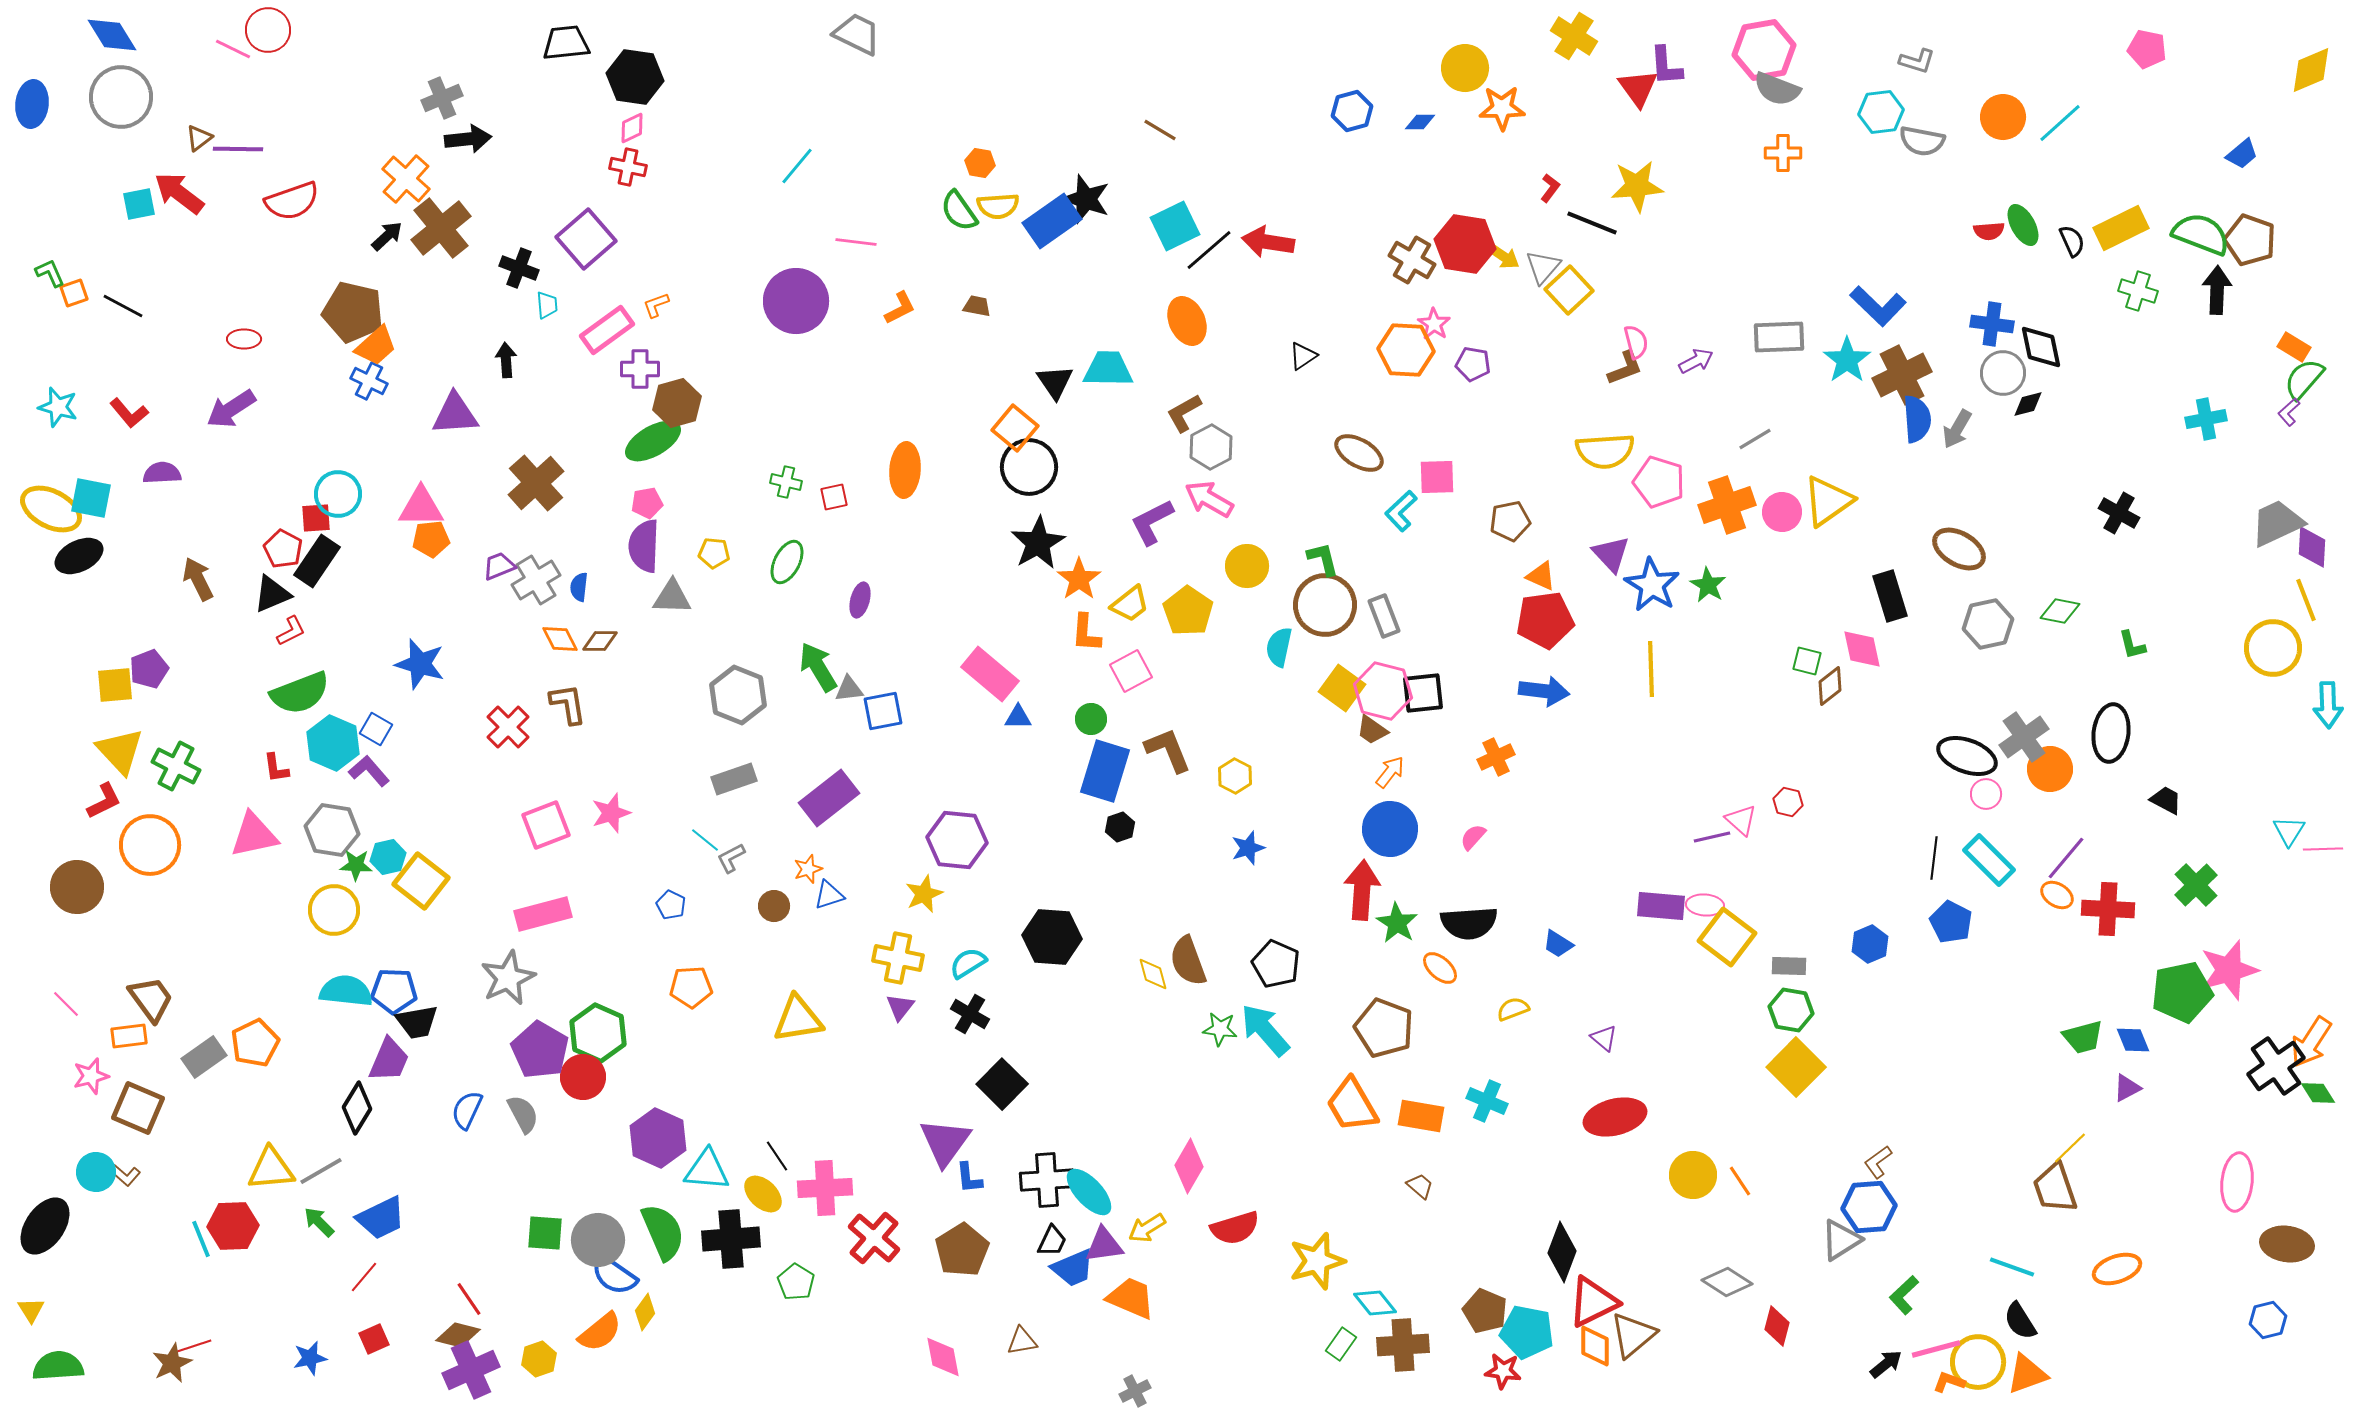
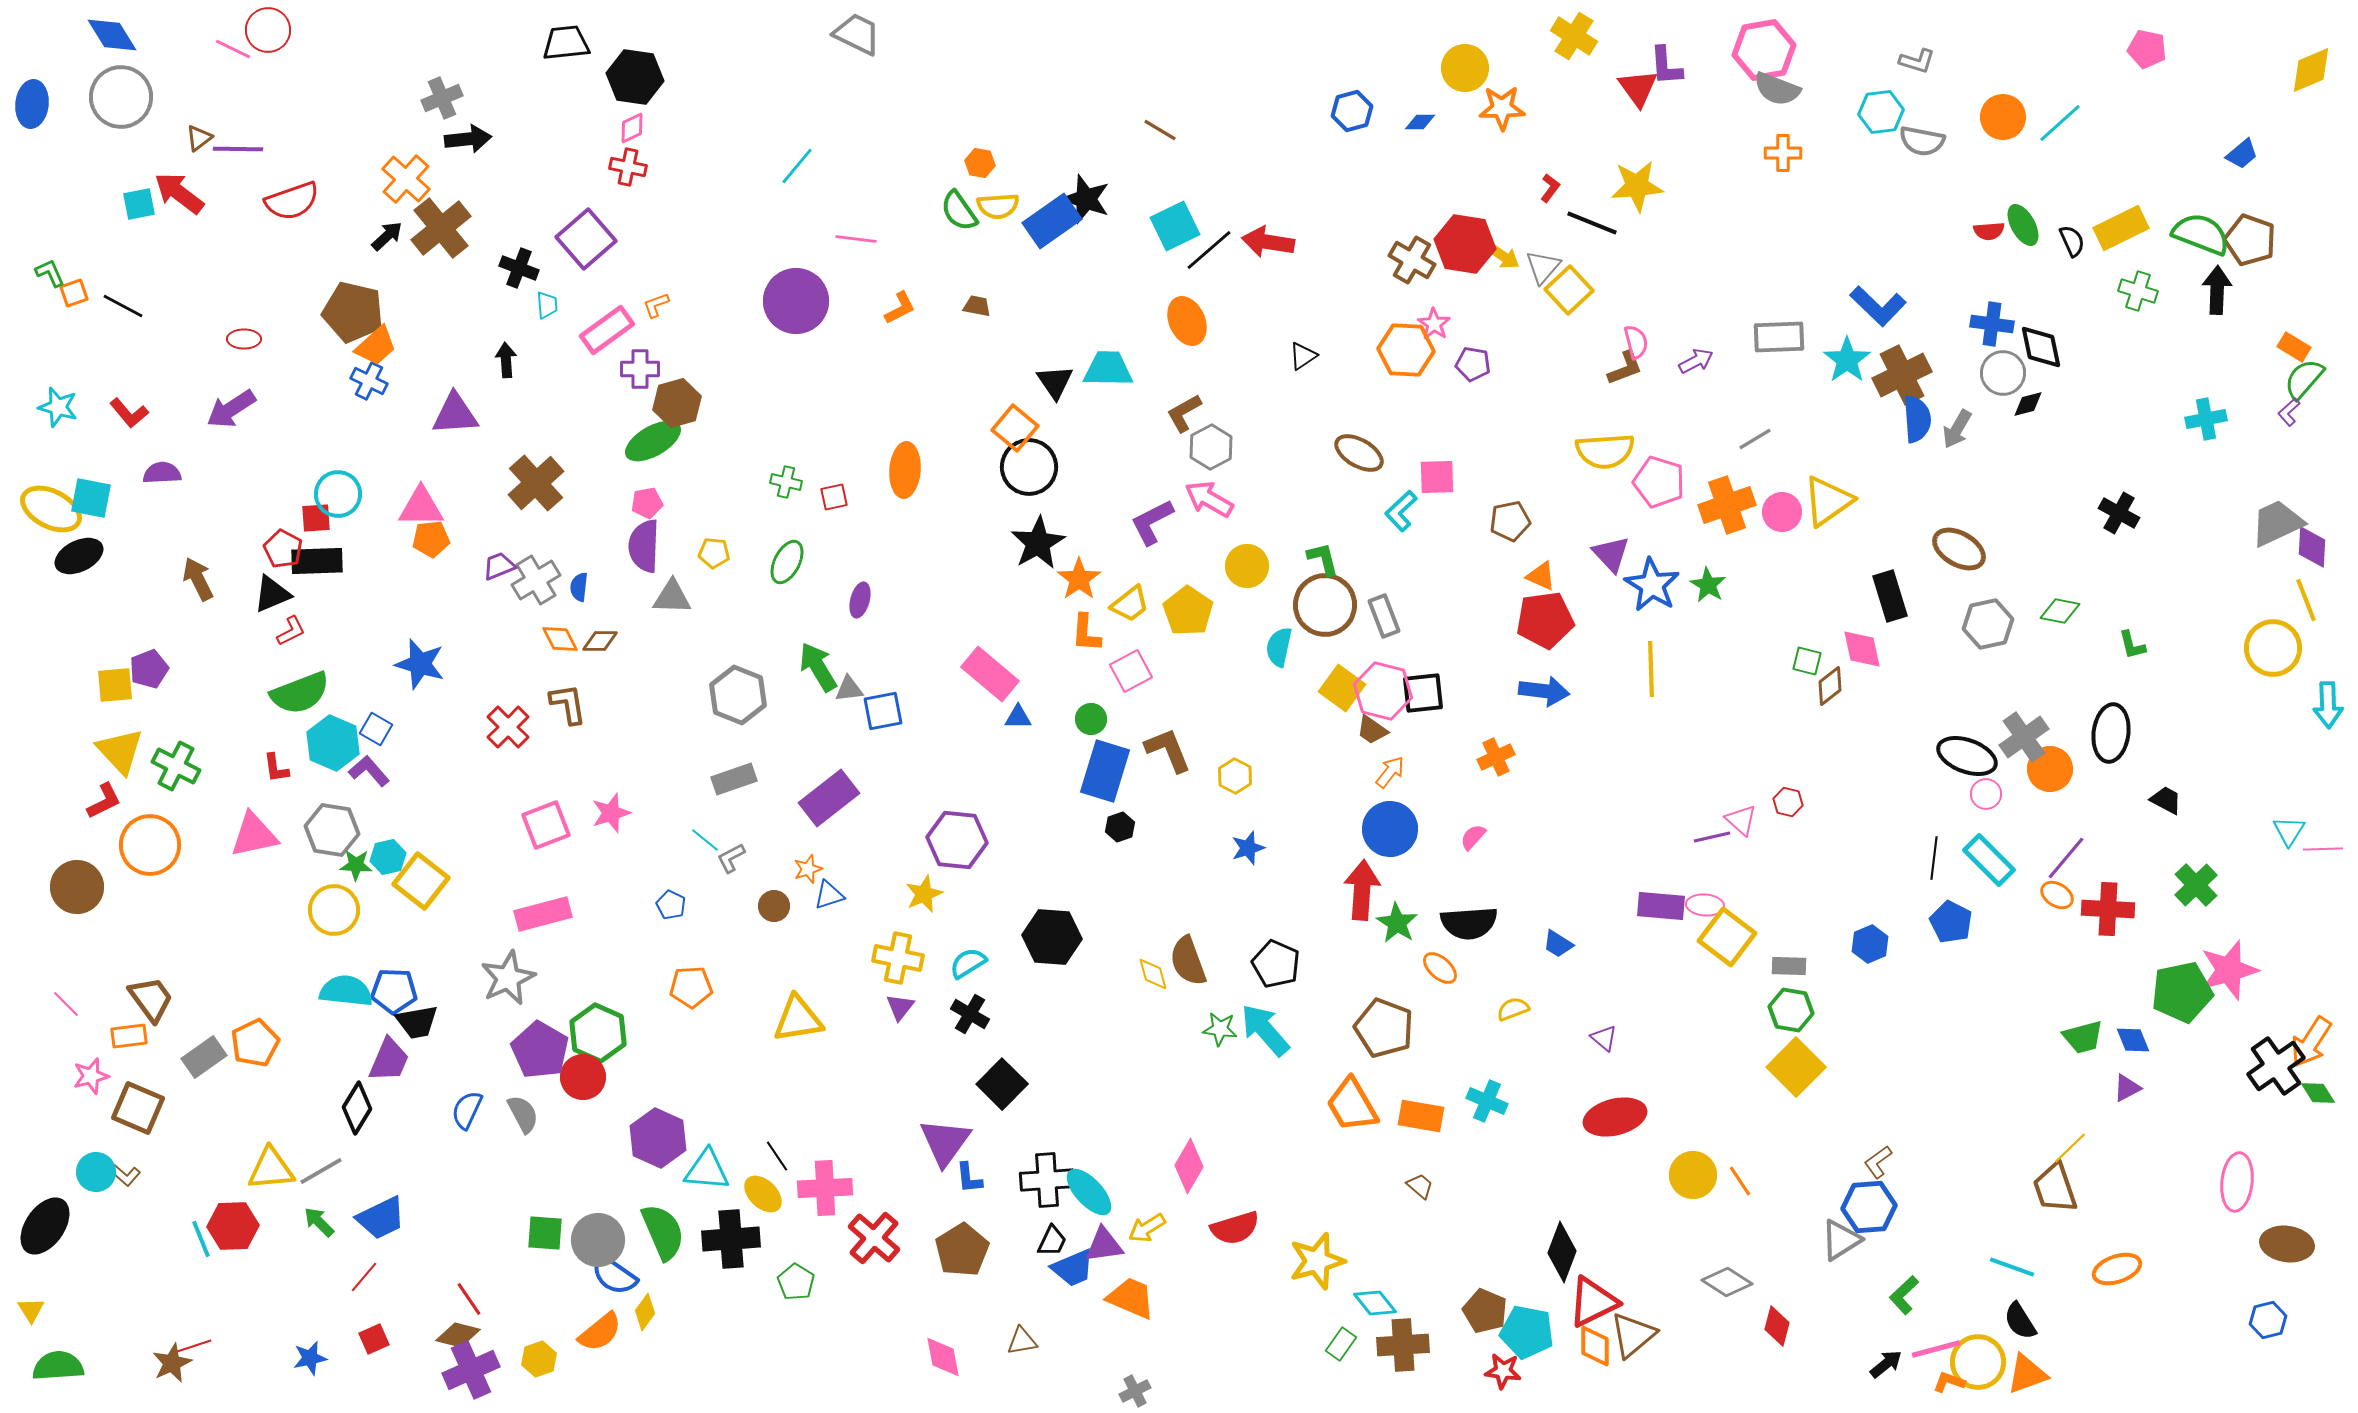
pink line at (856, 242): moved 3 px up
black rectangle at (317, 561): rotated 54 degrees clockwise
